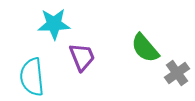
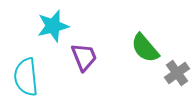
cyan star: moved 1 px left, 2 px down; rotated 12 degrees counterclockwise
purple trapezoid: moved 2 px right
cyan semicircle: moved 6 px left
